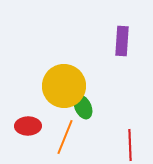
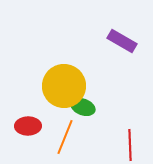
purple rectangle: rotated 64 degrees counterclockwise
green ellipse: rotated 45 degrees counterclockwise
